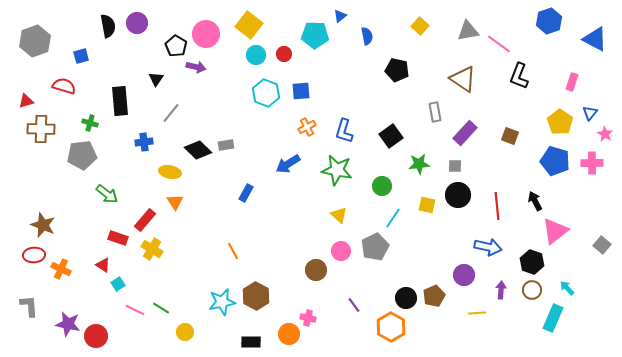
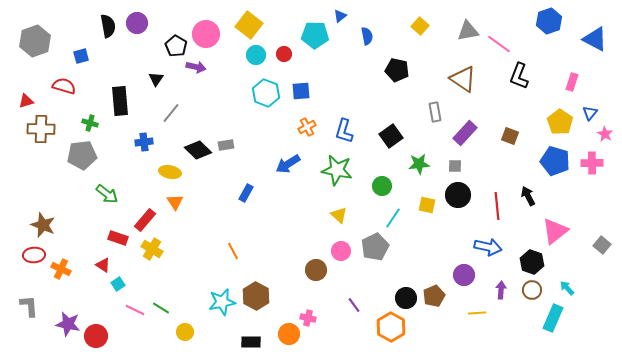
black arrow at (535, 201): moved 7 px left, 5 px up
